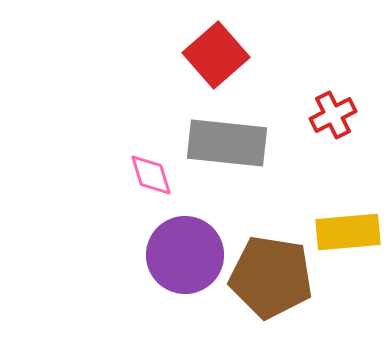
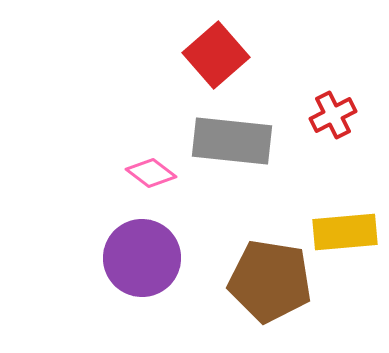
gray rectangle: moved 5 px right, 2 px up
pink diamond: moved 2 px up; rotated 36 degrees counterclockwise
yellow rectangle: moved 3 px left
purple circle: moved 43 px left, 3 px down
brown pentagon: moved 1 px left, 4 px down
